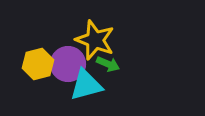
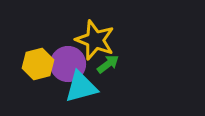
green arrow: rotated 60 degrees counterclockwise
cyan triangle: moved 5 px left, 2 px down
